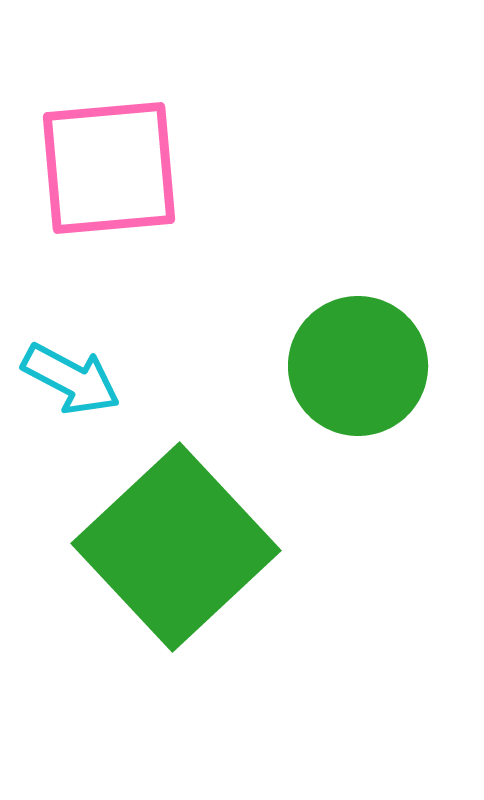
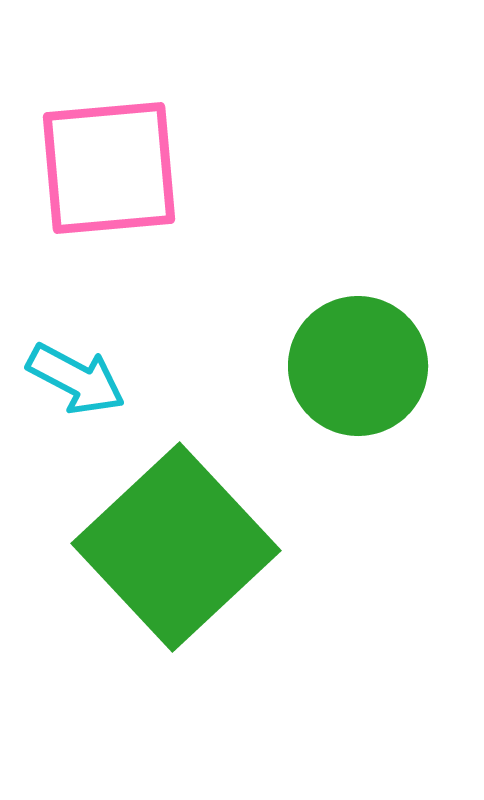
cyan arrow: moved 5 px right
